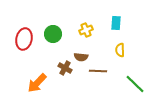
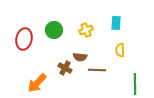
green circle: moved 1 px right, 4 px up
brown semicircle: moved 1 px left
brown line: moved 1 px left, 1 px up
green line: rotated 45 degrees clockwise
